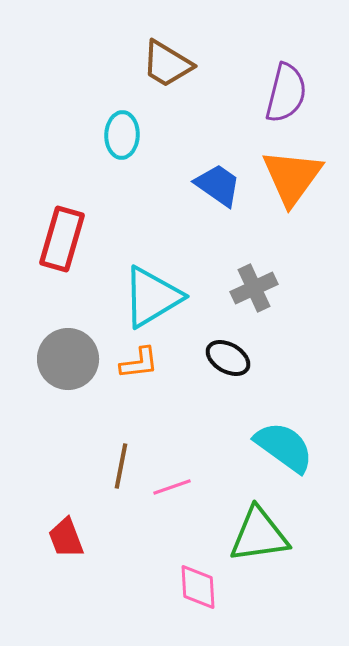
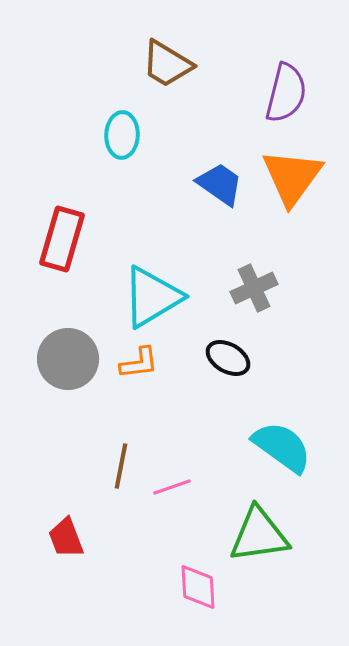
blue trapezoid: moved 2 px right, 1 px up
cyan semicircle: moved 2 px left
